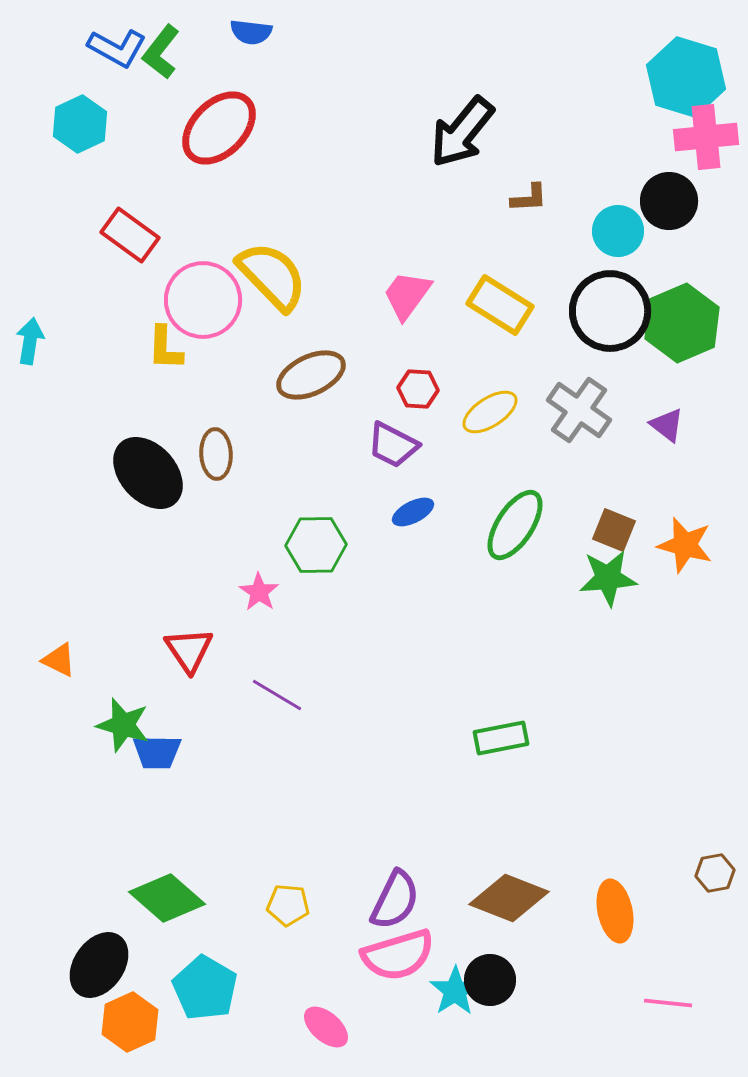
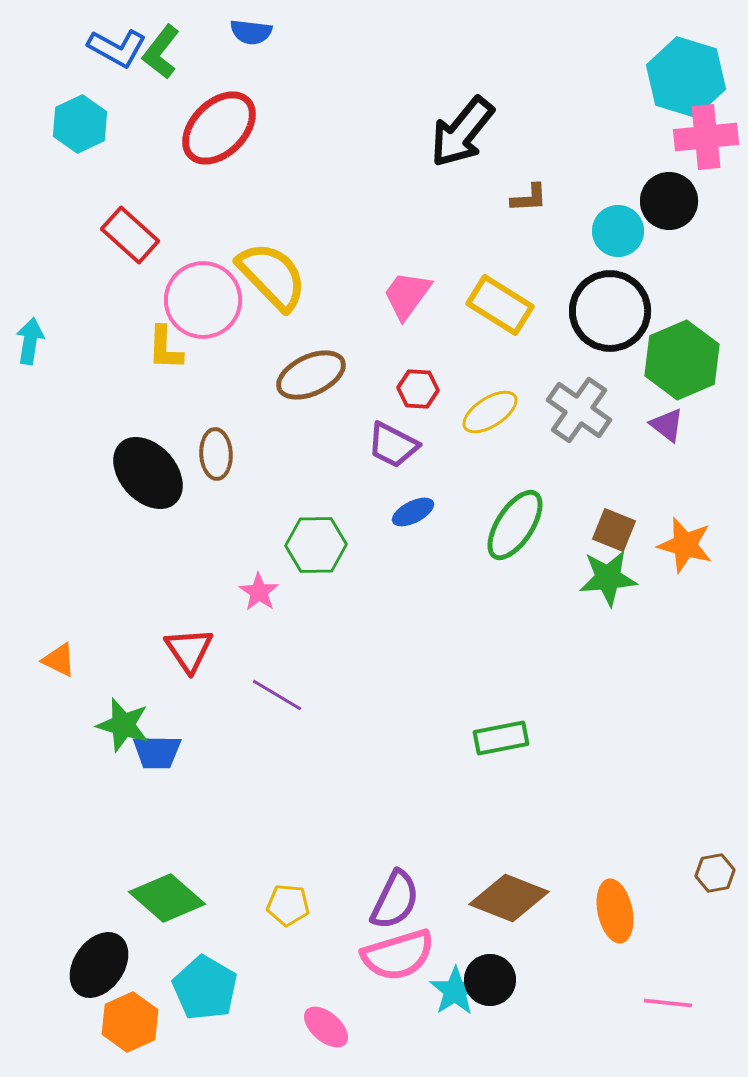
red rectangle at (130, 235): rotated 6 degrees clockwise
green hexagon at (682, 323): moved 37 px down
